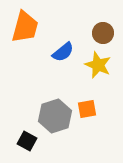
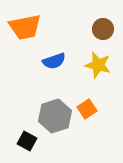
orange trapezoid: rotated 64 degrees clockwise
brown circle: moved 4 px up
blue semicircle: moved 9 px left, 9 px down; rotated 20 degrees clockwise
yellow star: rotated 8 degrees counterclockwise
orange square: rotated 24 degrees counterclockwise
